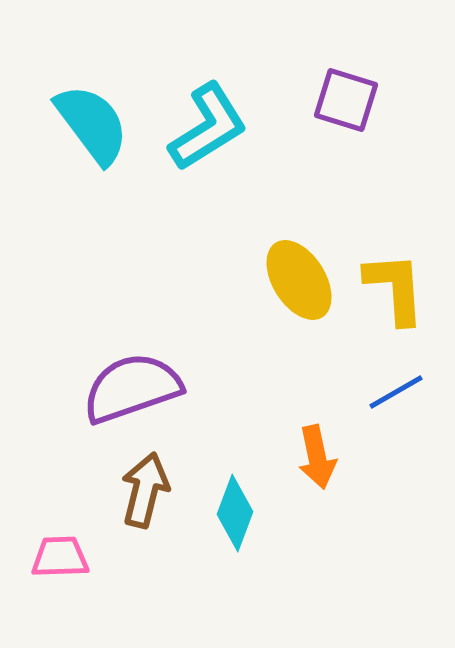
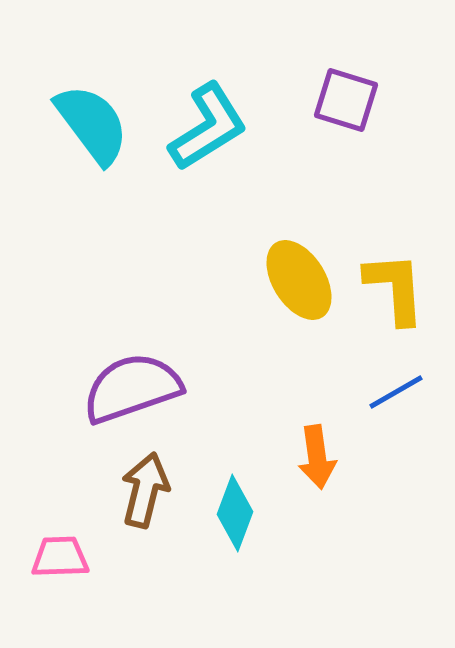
orange arrow: rotated 4 degrees clockwise
